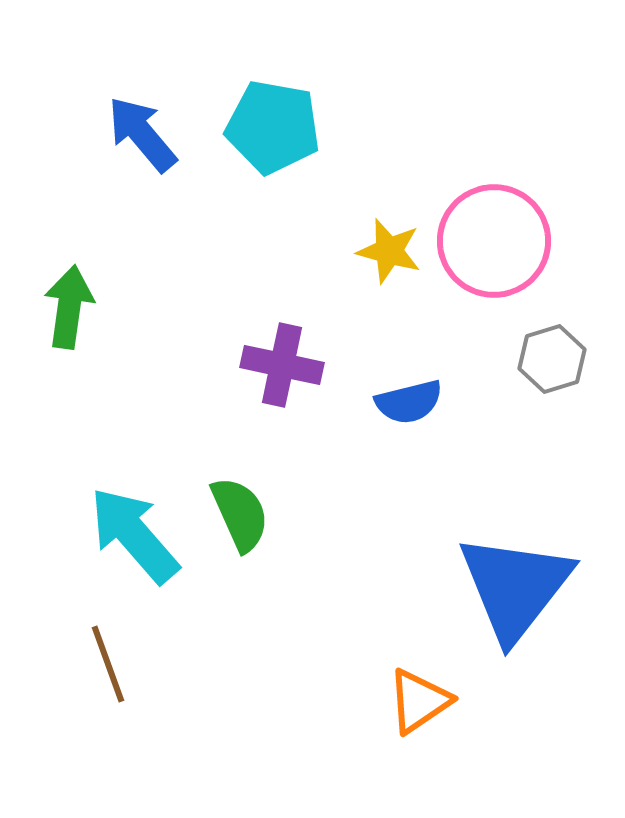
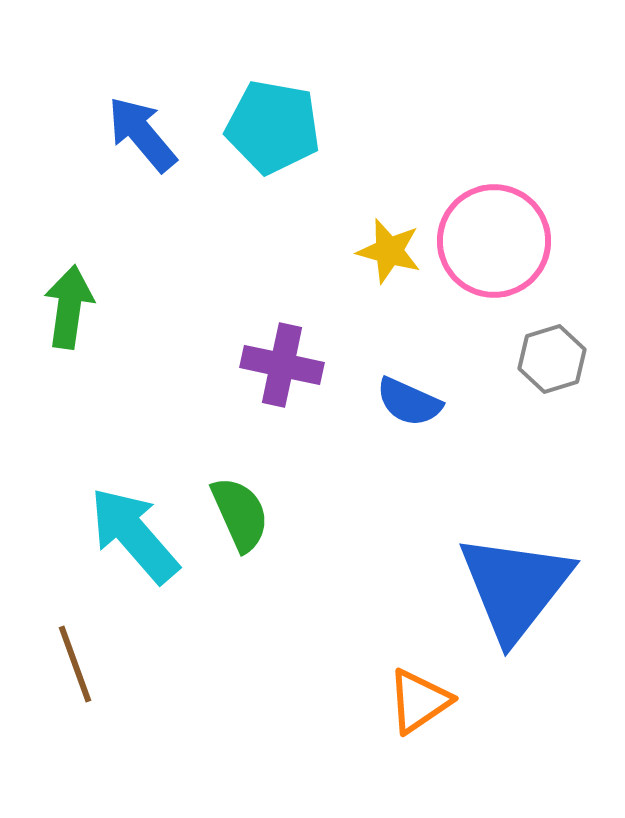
blue semicircle: rotated 38 degrees clockwise
brown line: moved 33 px left
